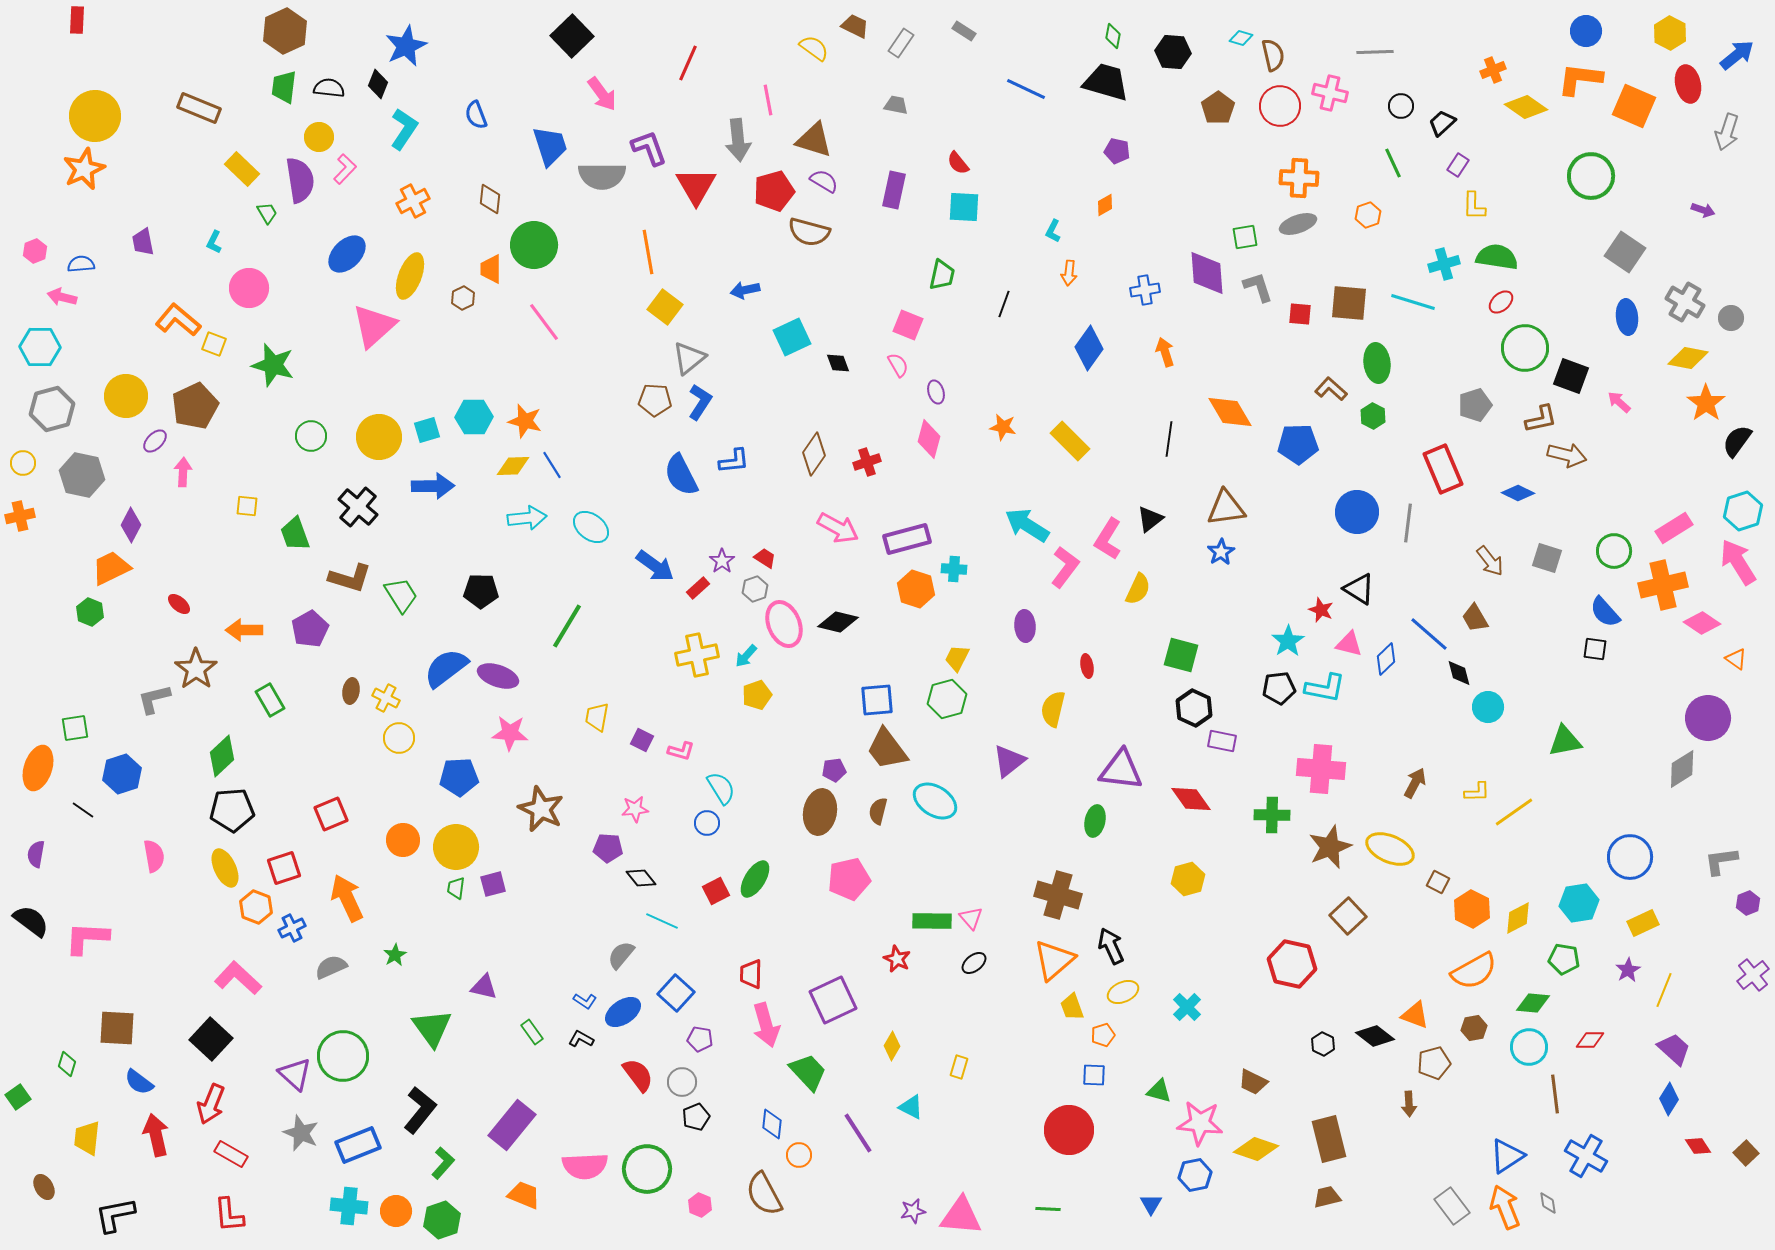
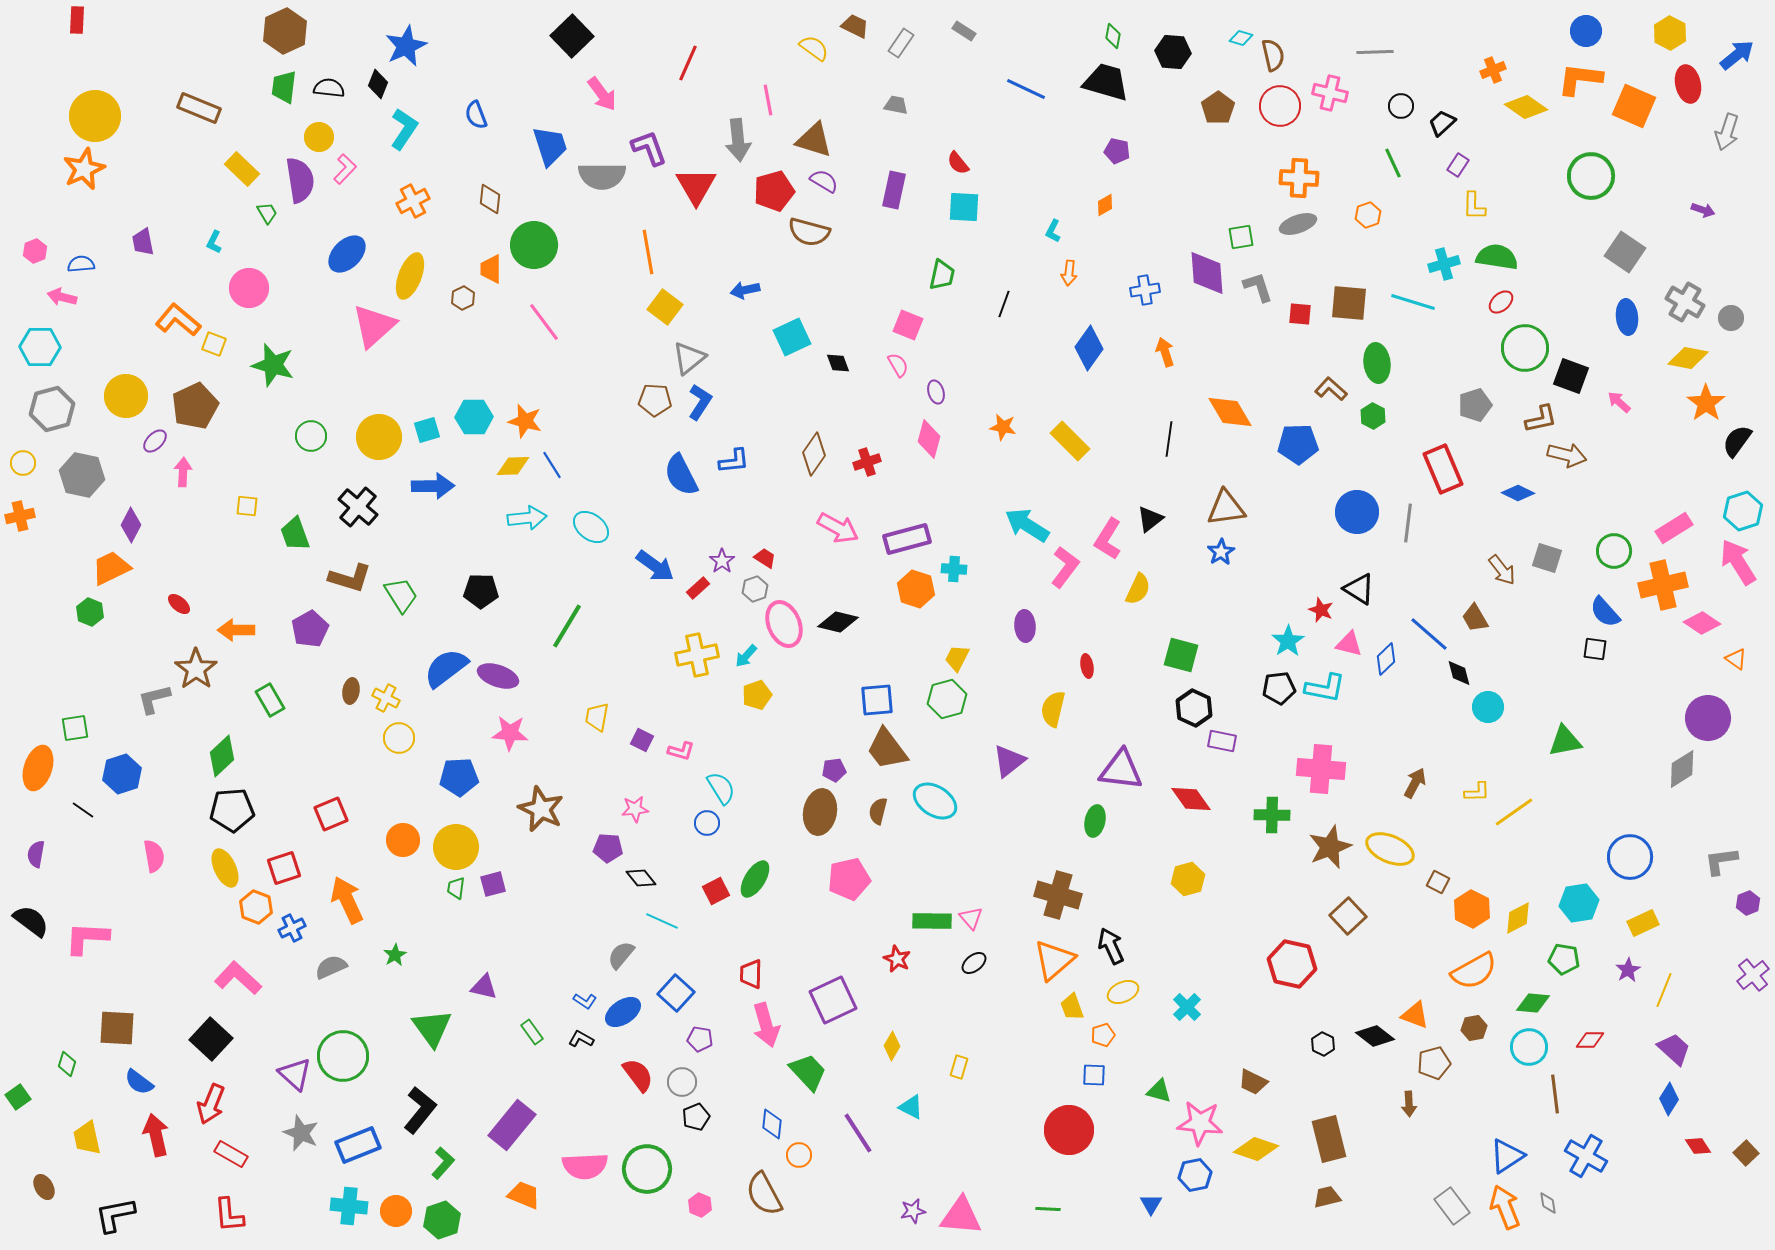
green square at (1245, 237): moved 4 px left
brown arrow at (1490, 561): moved 12 px right, 9 px down
orange arrow at (244, 630): moved 8 px left
orange arrow at (347, 898): moved 2 px down
yellow trapezoid at (87, 1138): rotated 18 degrees counterclockwise
